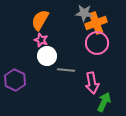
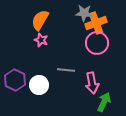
white circle: moved 8 px left, 29 px down
